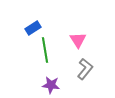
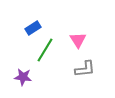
green line: rotated 40 degrees clockwise
gray L-shape: rotated 45 degrees clockwise
purple star: moved 28 px left, 8 px up
